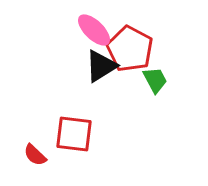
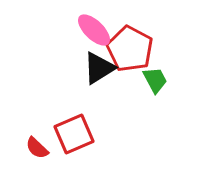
black triangle: moved 2 px left, 2 px down
red square: rotated 30 degrees counterclockwise
red semicircle: moved 2 px right, 7 px up
